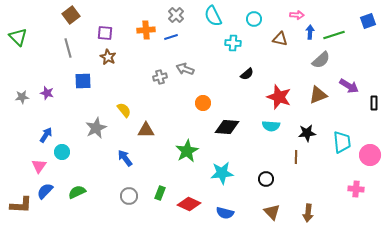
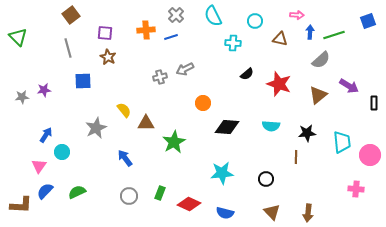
cyan circle at (254, 19): moved 1 px right, 2 px down
gray arrow at (185, 69): rotated 48 degrees counterclockwise
purple star at (47, 93): moved 3 px left, 3 px up; rotated 24 degrees counterclockwise
brown triangle at (318, 95): rotated 18 degrees counterclockwise
red star at (279, 97): moved 13 px up
brown triangle at (146, 130): moved 7 px up
green star at (187, 151): moved 13 px left, 9 px up
